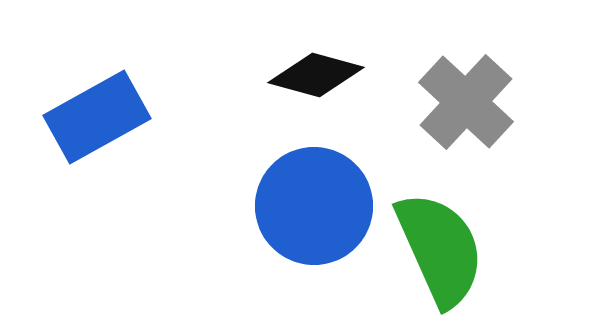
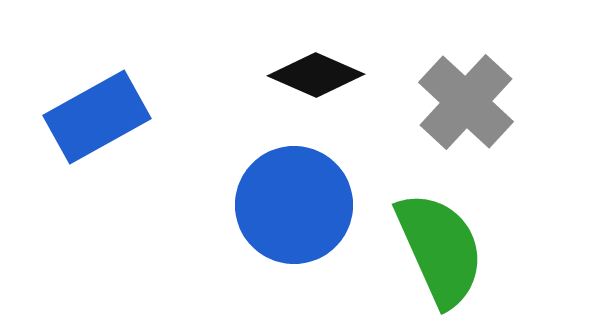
black diamond: rotated 8 degrees clockwise
blue circle: moved 20 px left, 1 px up
